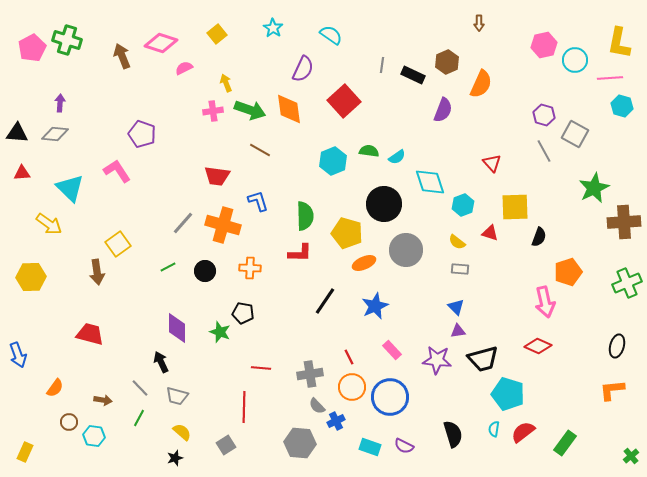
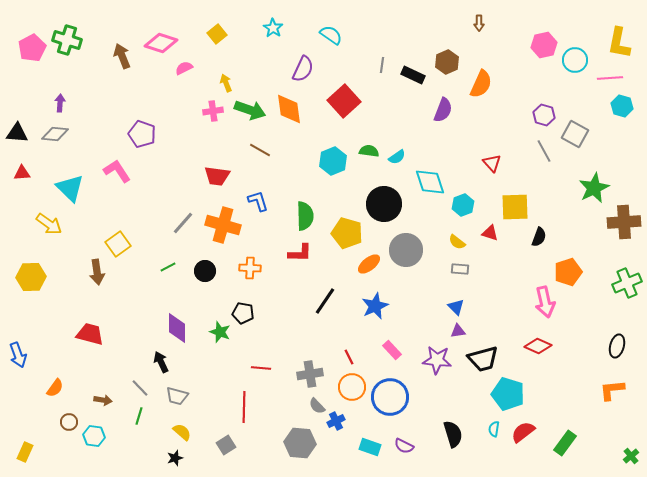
orange ellipse at (364, 263): moved 5 px right, 1 px down; rotated 15 degrees counterclockwise
green line at (139, 418): moved 2 px up; rotated 12 degrees counterclockwise
